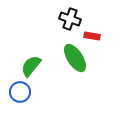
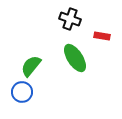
red rectangle: moved 10 px right
blue circle: moved 2 px right
